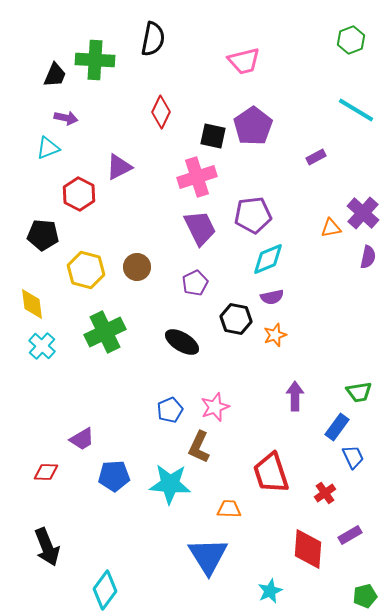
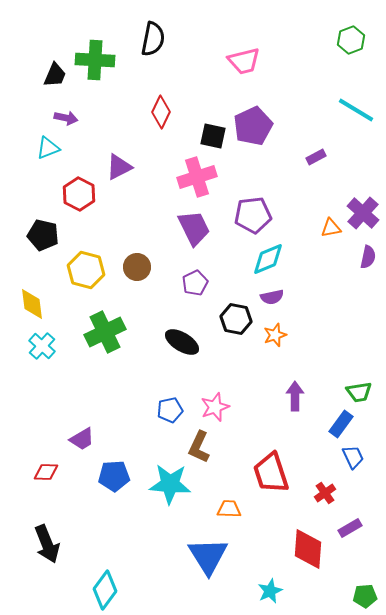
purple pentagon at (253, 126): rotated 9 degrees clockwise
purple trapezoid at (200, 228): moved 6 px left
black pentagon at (43, 235): rotated 8 degrees clockwise
blue pentagon at (170, 410): rotated 10 degrees clockwise
blue rectangle at (337, 427): moved 4 px right, 3 px up
purple rectangle at (350, 535): moved 7 px up
black arrow at (47, 547): moved 3 px up
green pentagon at (365, 596): rotated 10 degrees clockwise
